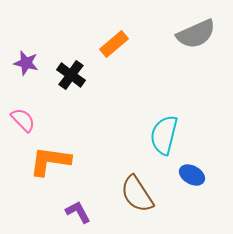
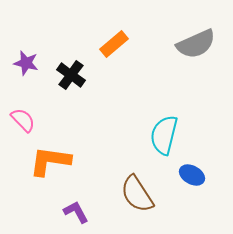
gray semicircle: moved 10 px down
purple L-shape: moved 2 px left
